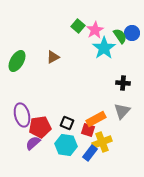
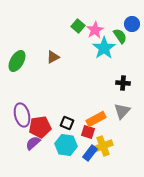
blue circle: moved 9 px up
red square: moved 2 px down
yellow cross: moved 1 px right, 4 px down
